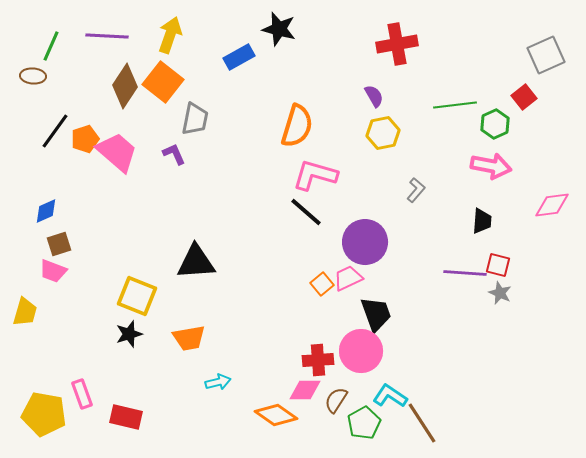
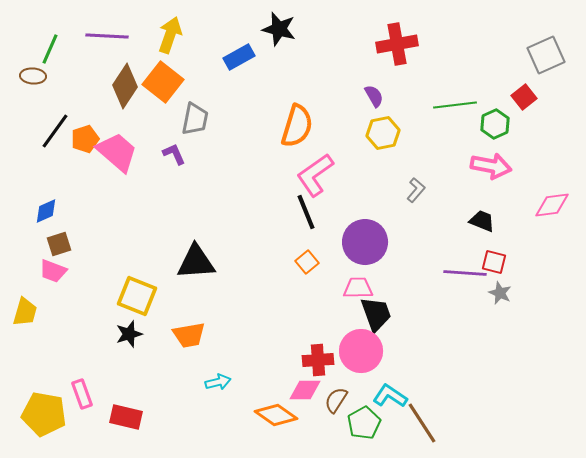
green line at (51, 46): moved 1 px left, 3 px down
pink L-shape at (315, 175): rotated 51 degrees counterclockwise
black line at (306, 212): rotated 27 degrees clockwise
black trapezoid at (482, 221): rotated 72 degrees counterclockwise
red square at (498, 265): moved 4 px left, 3 px up
pink trapezoid at (348, 278): moved 10 px right, 10 px down; rotated 24 degrees clockwise
orange square at (322, 284): moved 15 px left, 22 px up
orange trapezoid at (189, 338): moved 3 px up
